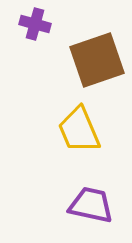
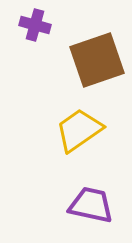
purple cross: moved 1 px down
yellow trapezoid: rotated 78 degrees clockwise
